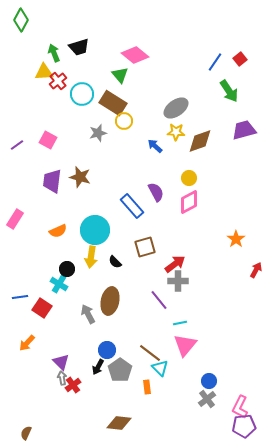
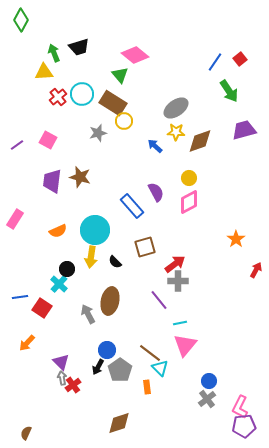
red cross at (58, 81): moved 16 px down
cyan cross at (59, 284): rotated 12 degrees clockwise
brown diamond at (119, 423): rotated 25 degrees counterclockwise
